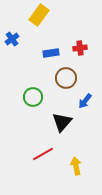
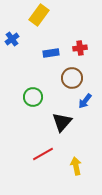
brown circle: moved 6 px right
